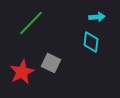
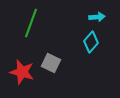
green line: rotated 24 degrees counterclockwise
cyan diamond: rotated 35 degrees clockwise
red star: rotated 30 degrees counterclockwise
